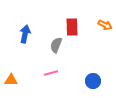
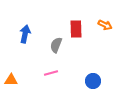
red rectangle: moved 4 px right, 2 px down
